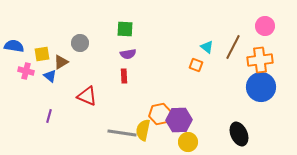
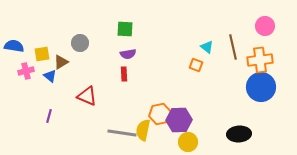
brown line: rotated 40 degrees counterclockwise
pink cross: rotated 28 degrees counterclockwise
red rectangle: moved 2 px up
black ellipse: rotated 70 degrees counterclockwise
